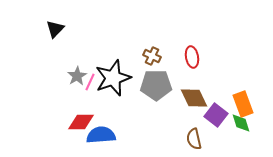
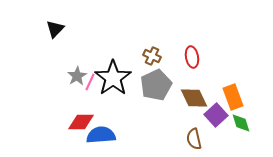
black star: rotated 15 degrees counterclockwise
gray pentagon: rotated 24 degrees counterclockwise
orange rectangle: moved 10 px left, 7 px up
purple square: rotated 10 degrees clockwise
